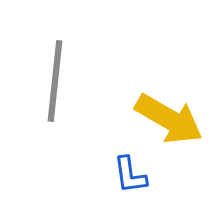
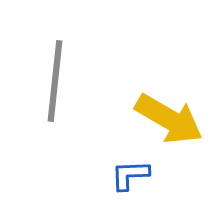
blue L-shape: rotated 96 degrees clockwise
